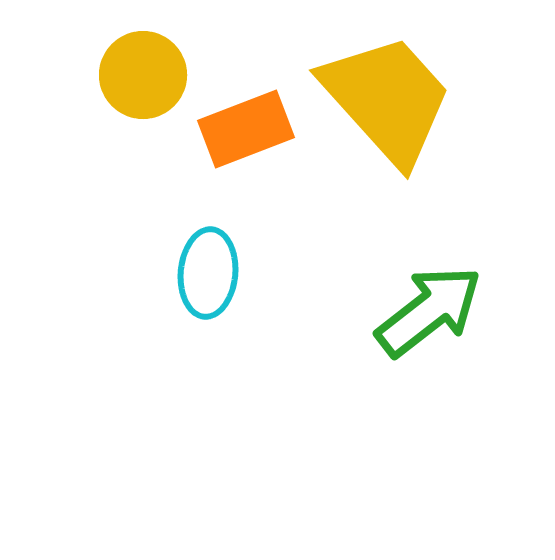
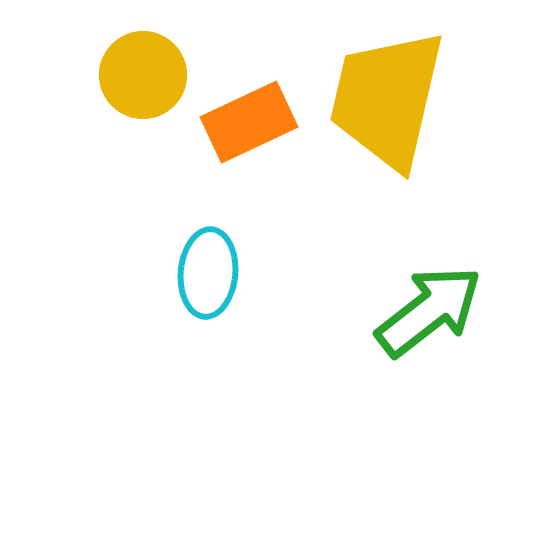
yellow trapezoid: rotated 125 degrees counterclockwise
orange rectangle: moved 3 px right, 7 px up; rotated 4 degrees counterclockwise
